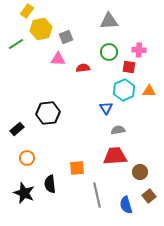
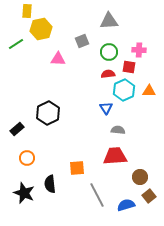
yellow rectangle: rotated 32 degrees counterclockwise
gray square: moved 16 px right, 4 px down
red semicircle: moved 25 px right, 6 px down
black hexagon: rotated 20 degrees counterclockwise
gray semicircle: rotated 16 degrees clockwise
brown circle: moved 5 px down
gray line: rotated 15 degrees counterclockwise
blue semicircle: rotated 90 degrees clockwise
